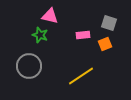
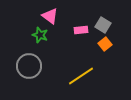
pink triangle: rotated 24 degrees clockwise
gray square: moved 6 px left, 2 px down; rotated 14 degrees clockwise
pink rectangle: moved 2 px left, 5 px up
orange square: rotated 16 degrees counterclockwise
